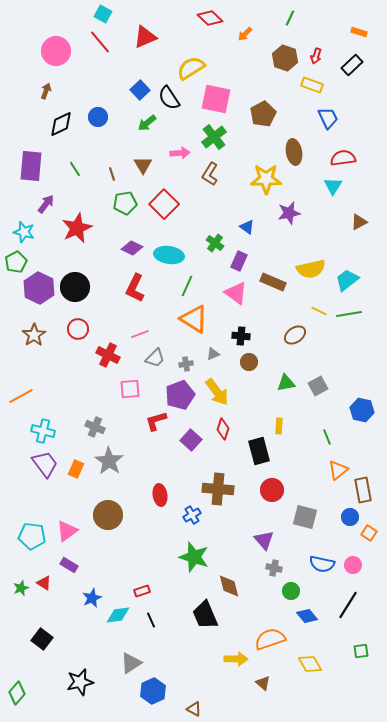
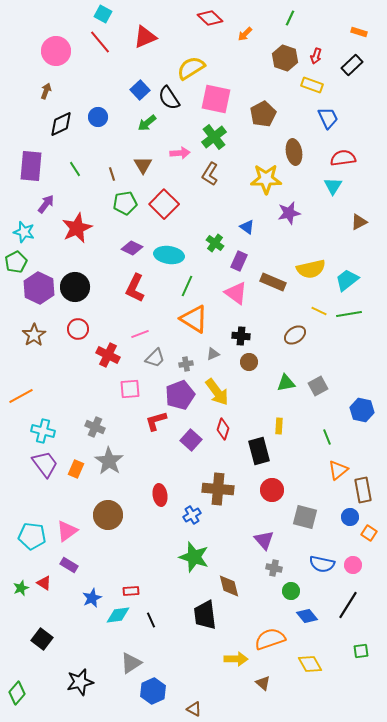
red rectangle at (142, 591): moved 11 px left; rotated 14 degrees clockwise
black trapezoid at (205, 615): rotated 16 degrees clockwise
